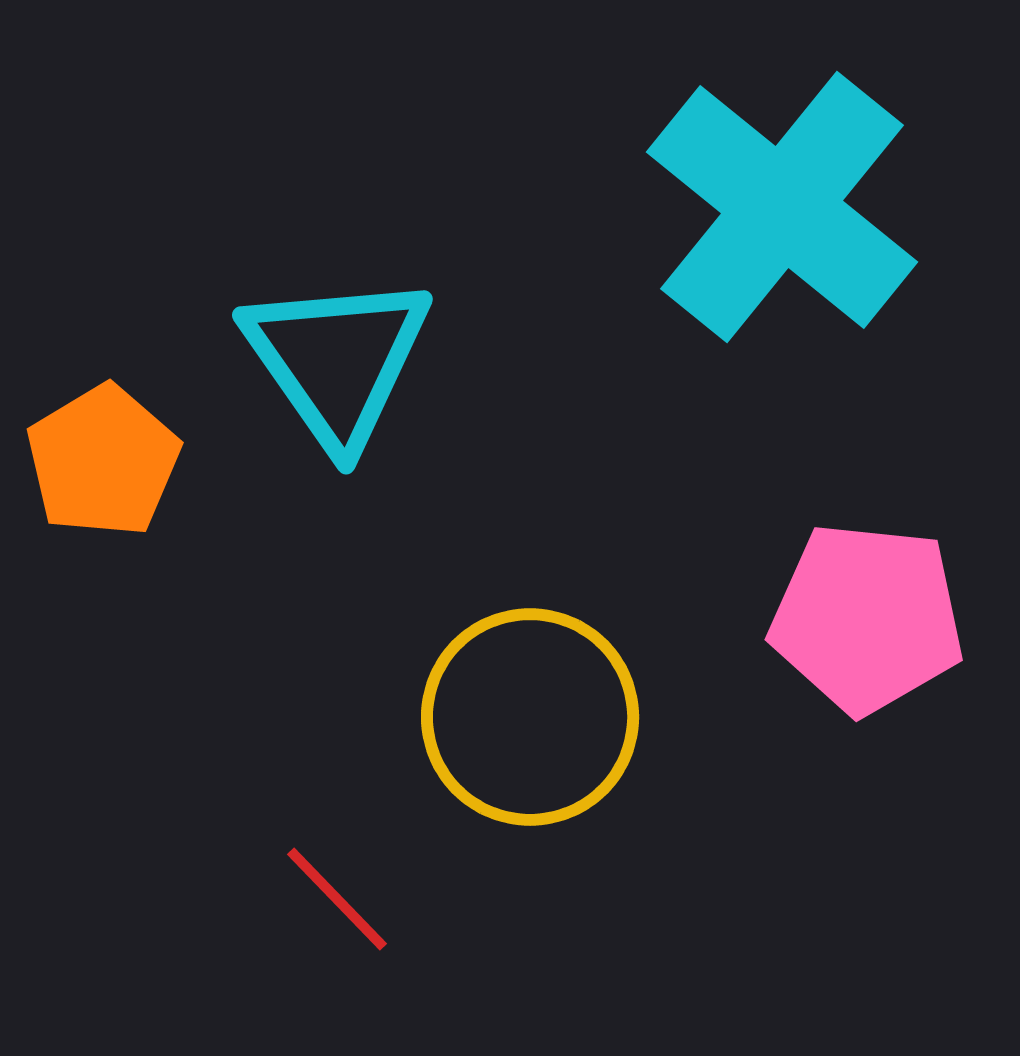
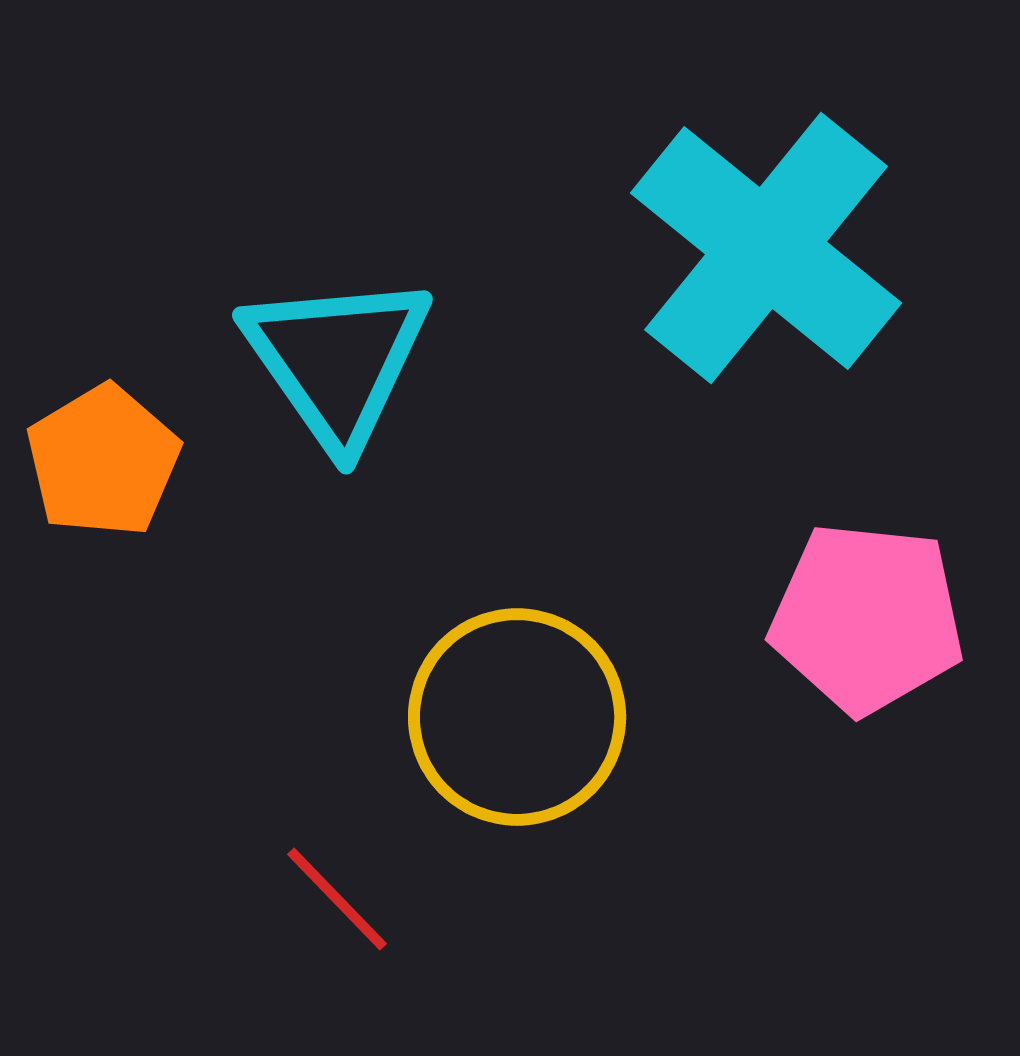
cyan cross: moved 16 px left, 41 px down
yellow circle: moved 13 px left
